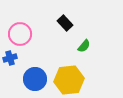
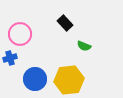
green semicircle: rotated 72 degrees clockwise
